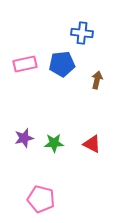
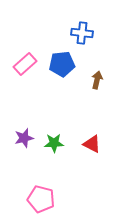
pink rectangle: rotated 30 degrees counterclockwise
